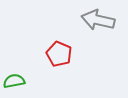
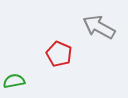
gray arrow: moved 1 px right, 7 px down; rotated 16 degrees clockwise
